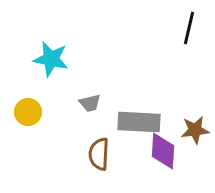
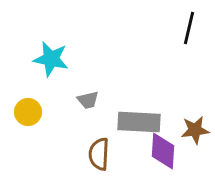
gray trapezoid: moved 2 px left, 3 px up
